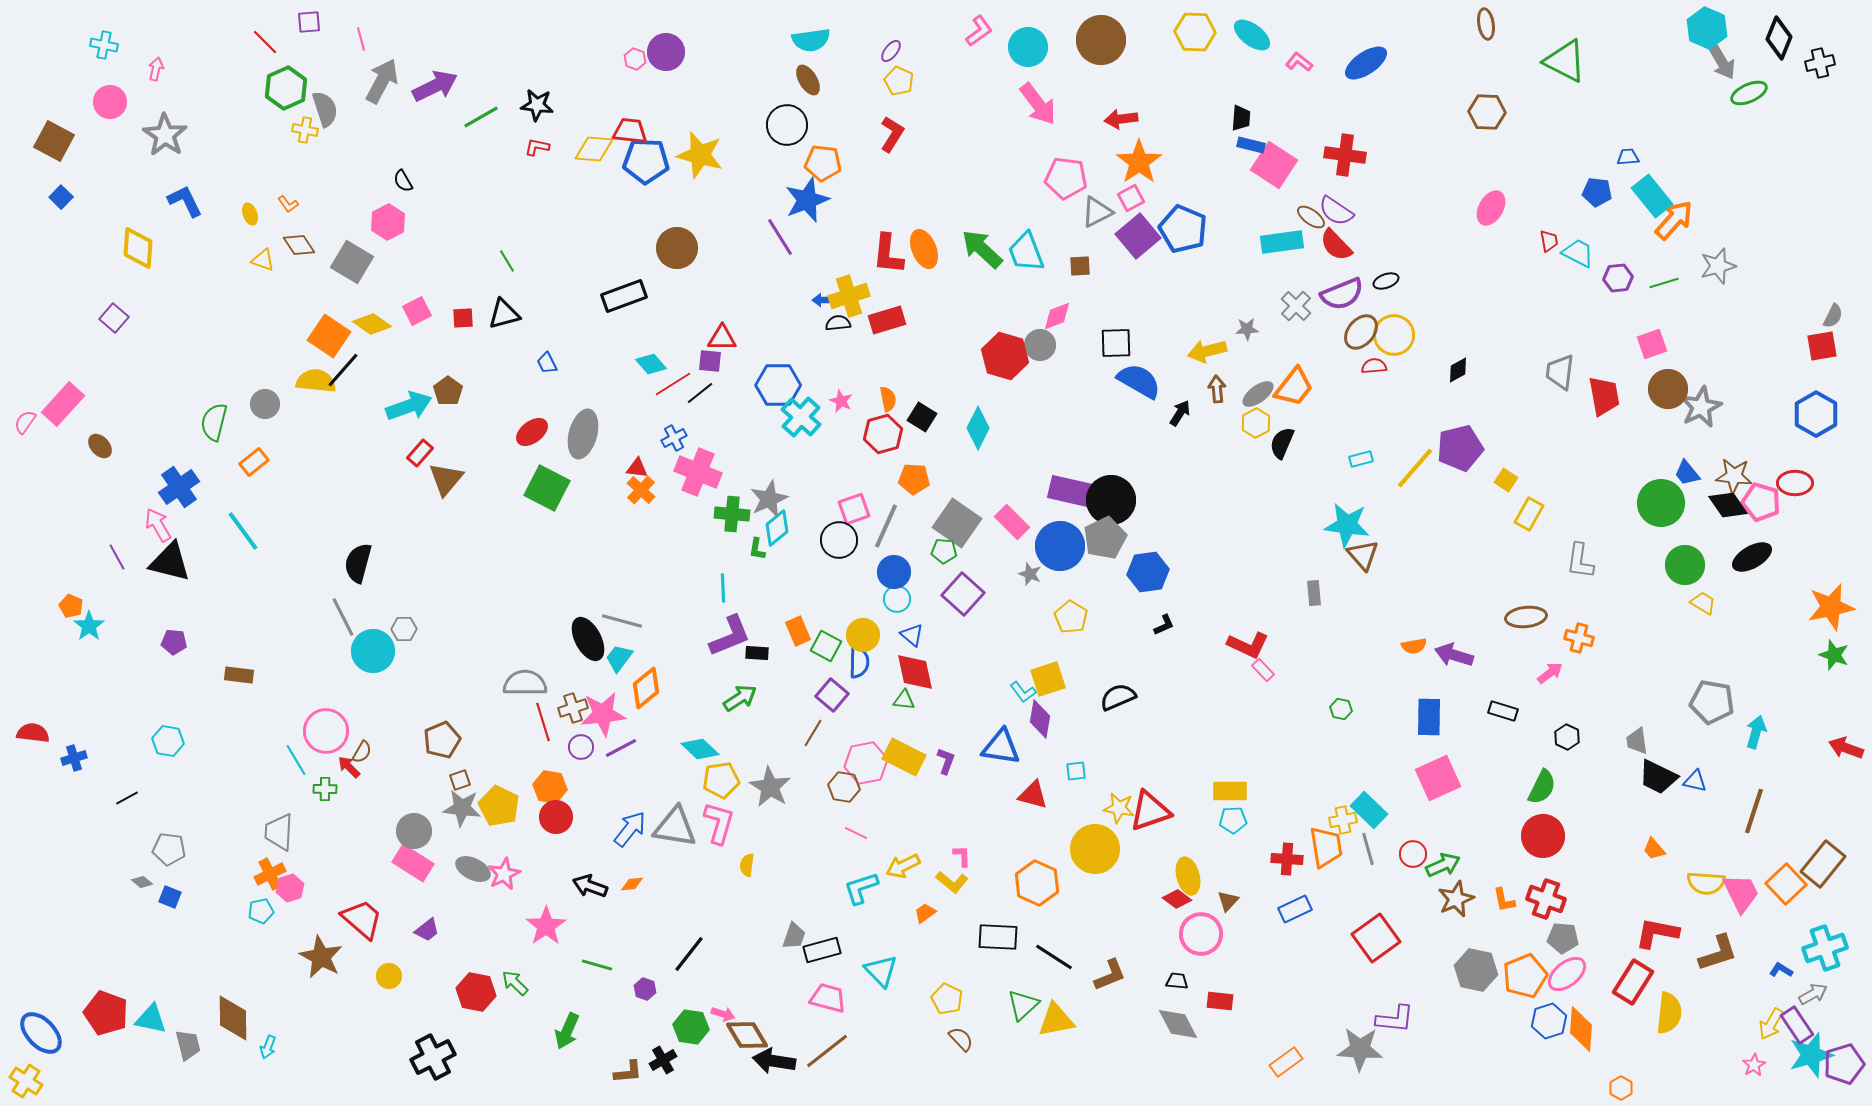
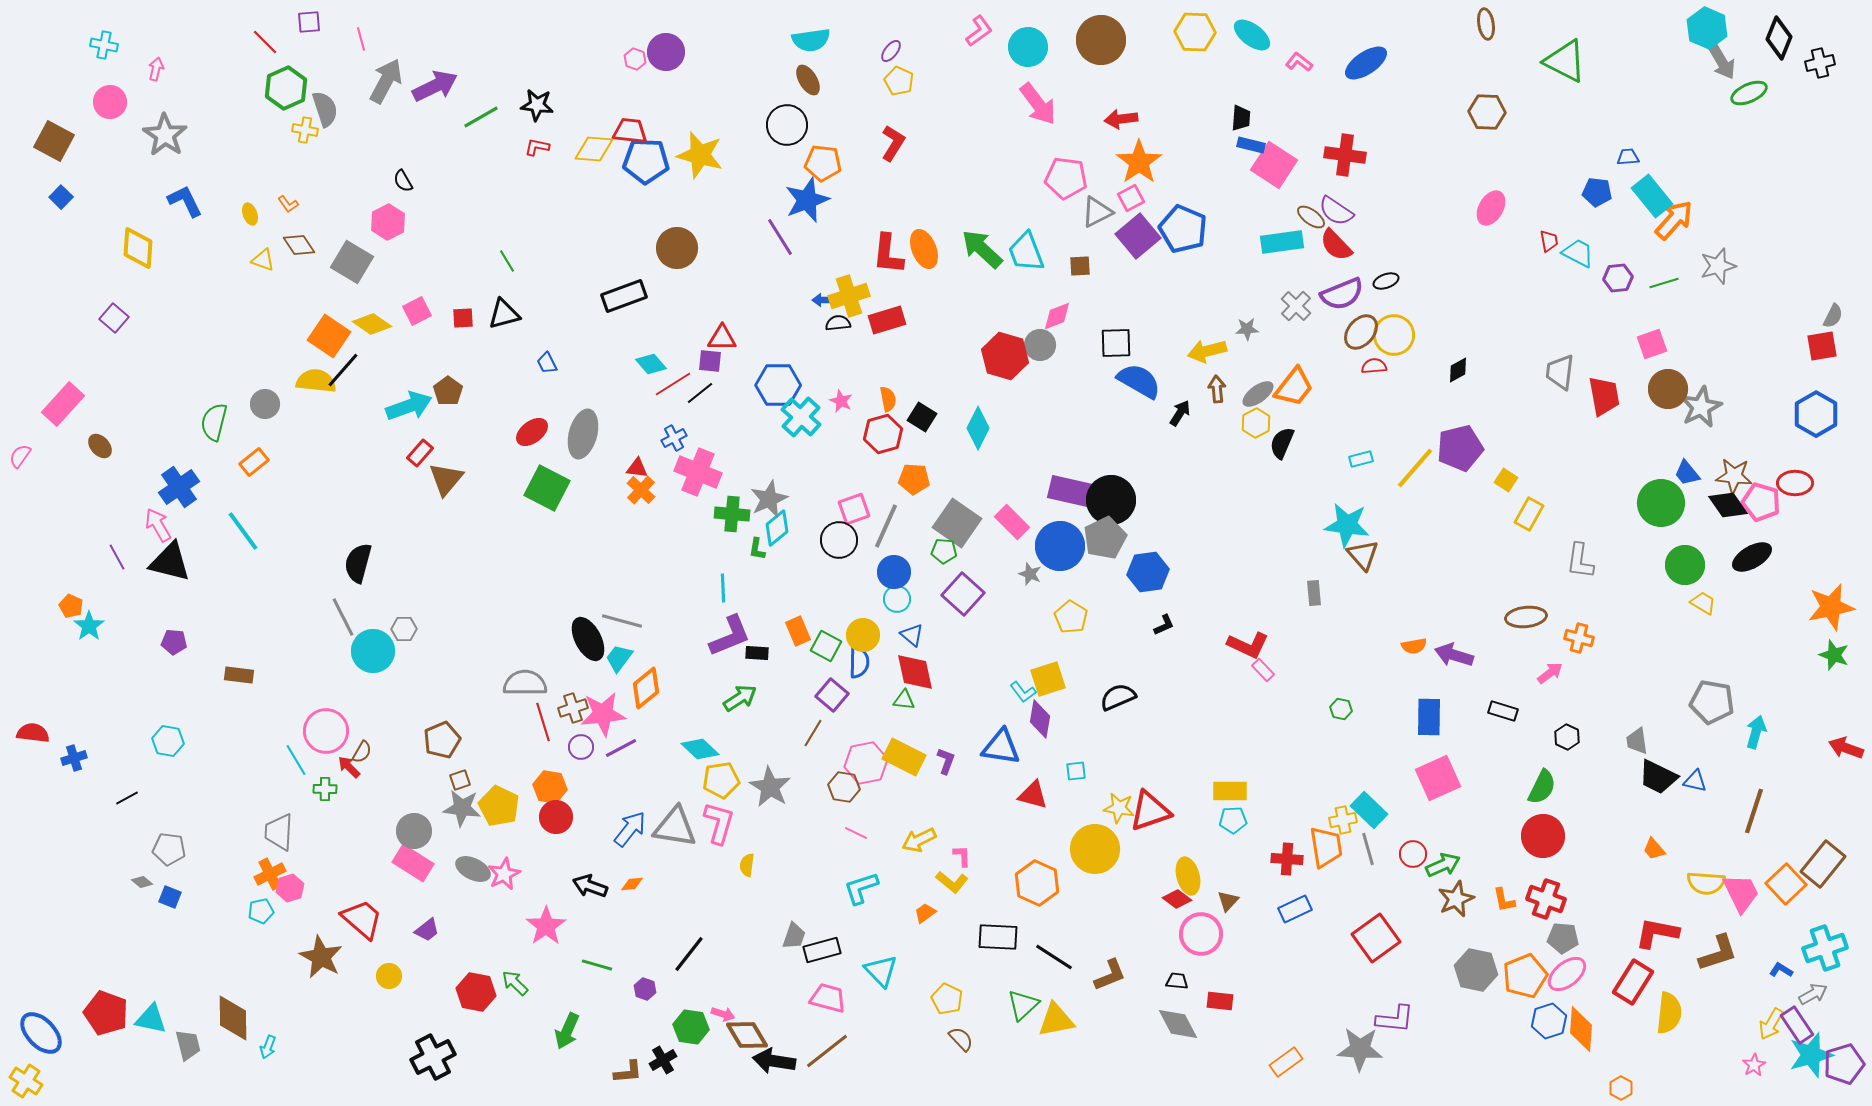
gray arrow at (382, 81): moved 4 px right
red L-shape at (892, 134): moved 1 px right, 9 px down
pink semicircle at (25, 422): moved 5 px left, 34 px down
yellow arrow at (903, 866): moved 16 px right, 26 px up
